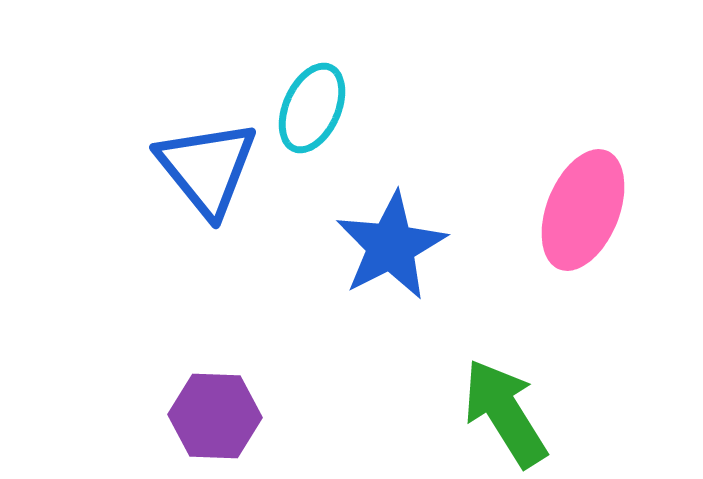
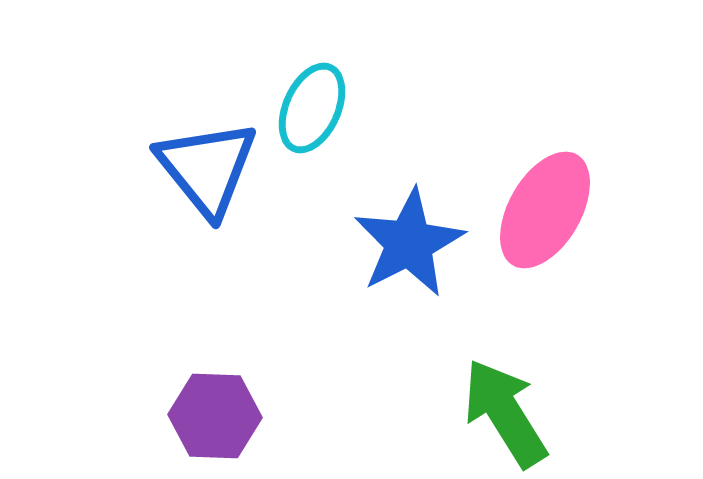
pink ellipse: moved 38 px left; rotated 8 degrees clockwise
blue star: moved 18 px right, 3 px up
